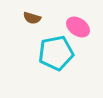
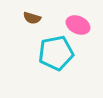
pink ellipse: moved 2 px up; rotated 10 degrees counterclockwise
